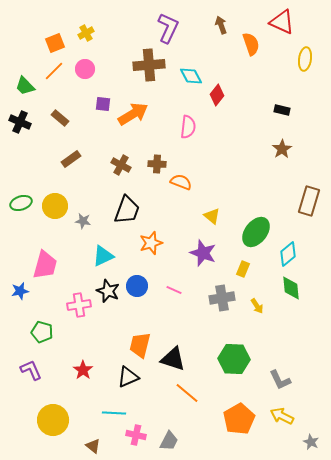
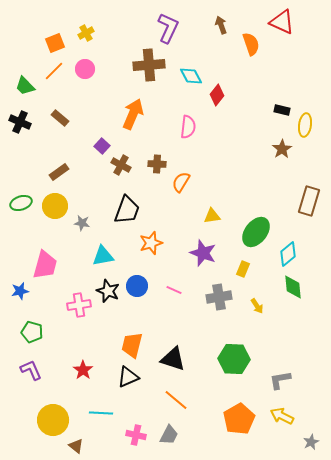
yellow ellipse at (305, 59): moved 66 px down
purple square at (103, 104): moved 1 px left, 42 px down; rotated 35 degrees clockwise
orange arrow at (133, 114): rotated 36 degrees counterclockwise
brown rectangle at (71, 159): moved 12 px left, 13 px down
orange semicircle at (181, 182): rotated 80 degrees counterclockwise
yellow triangle at (212, 216): rotated 48 degrees counterclockwise
gray star at (83, 221): moved 1 px left, 2 px down
cyan triangle at (103, 256): rotated 15 degrees clockwise
green diamond at (291, 288): moved 2 px right, 1 px up
gray cross at (222, 298): moved 3 px left, 1 px up
green pentagon at (42, 332): moved 10 px left
orange trapezoid at (140, 345): moved 8 px left
gray L-shape at (280, 380): rotated 105 degrees clockwise
orange line at (187, 393): moved 11 px left, 7 px down
cyan line at (114, 413): moved 13 px left
gray trapezoid at (169, 441): moved 6 px up
gray star at (311, 442): rotated 21 degrees clockwise
brown triangle at (93, 446): moved 17 px left
